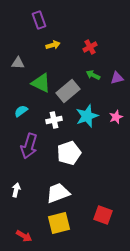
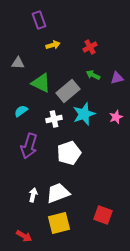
cyan star: moved 3 px left, 2 px up
white cross: moved 1 px up
white arrow: moved 17 px right, 5 px down
